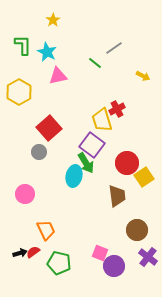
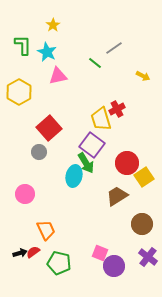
yellow star: moved 5 px down
yellow trapezoid: moved 1 px left, 1 px up
brown trapezoid: rotated 115 degrees counterclockwise
brown circle: moved 5 px right, 6 px up
